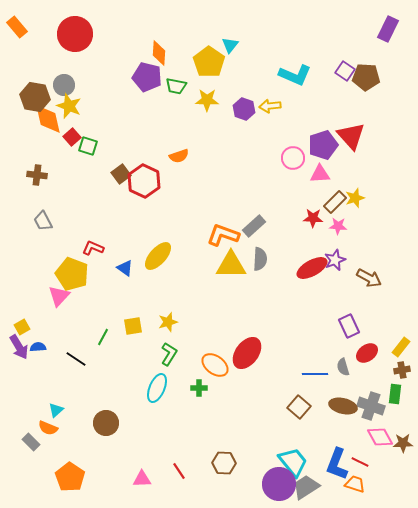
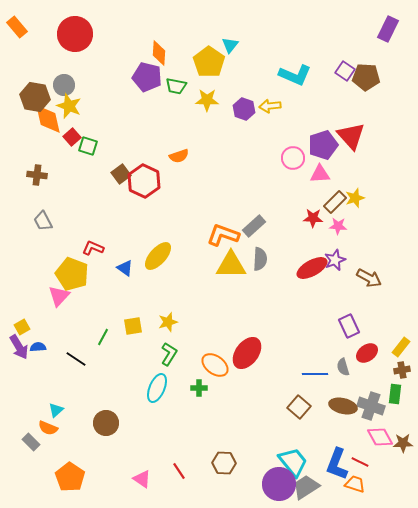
pink triangle at (142, 479): rotated 36 degrees clockwise
